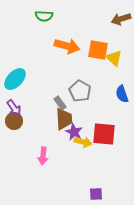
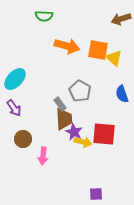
gray rectangle: moved 1 px down
brown circle: moved 9 px right, 18 px down
